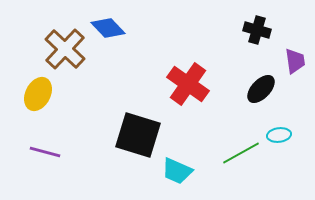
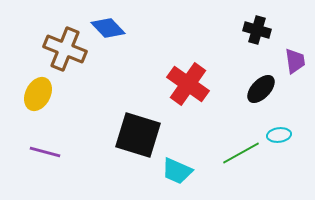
brown cross: rotated 21 degrees counterclockwise
